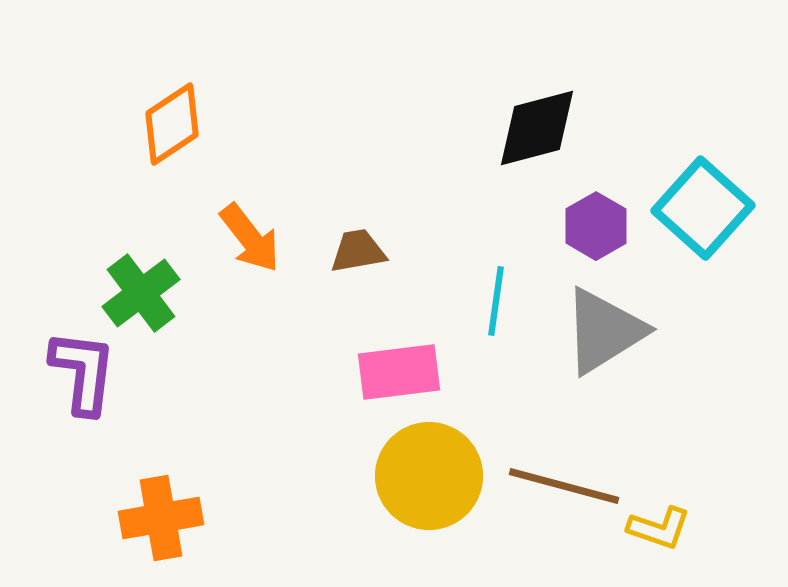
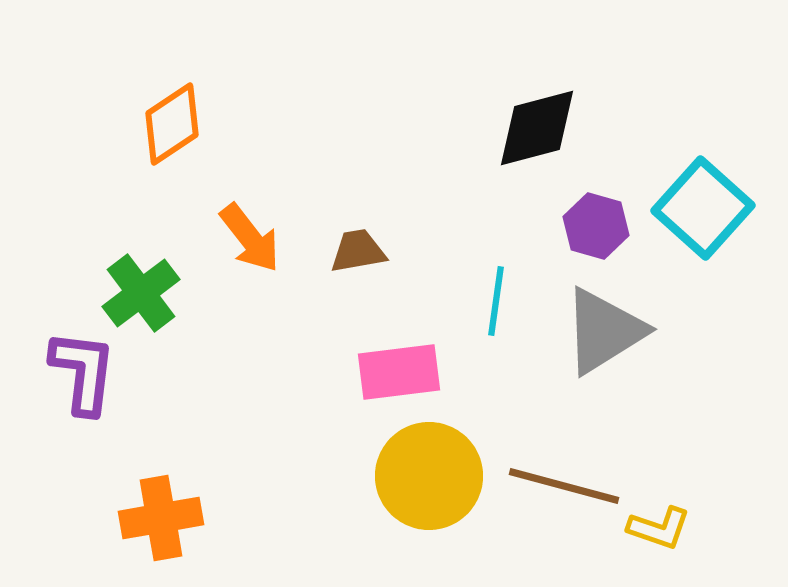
purple hexagon: rotated 14 degrees counterclockwise
